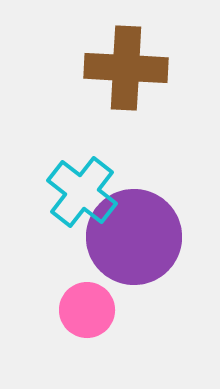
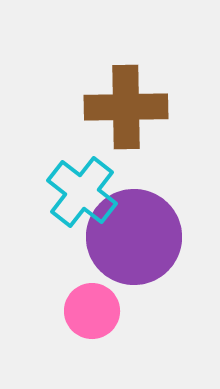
brown cross: moved 39 px down; rotated 4 degrees counterclockwise
pink circle: moved 5 px right, 1 px down
